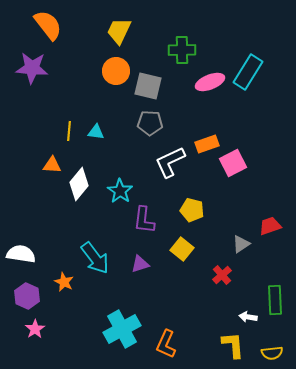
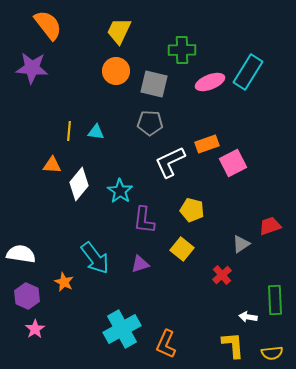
gray square: moved 6 px right, 2 px up
